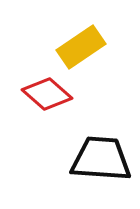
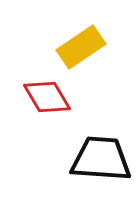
red diamond: moved 3 px down; rotated 18 degrees clockwise
